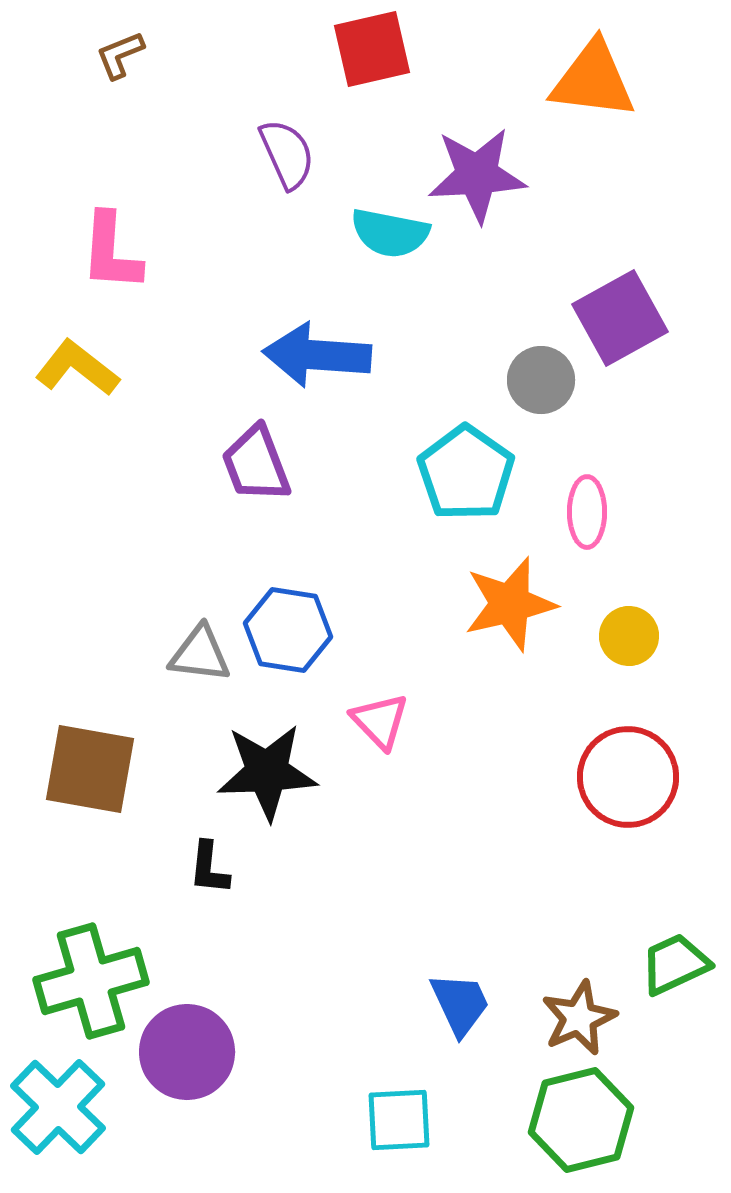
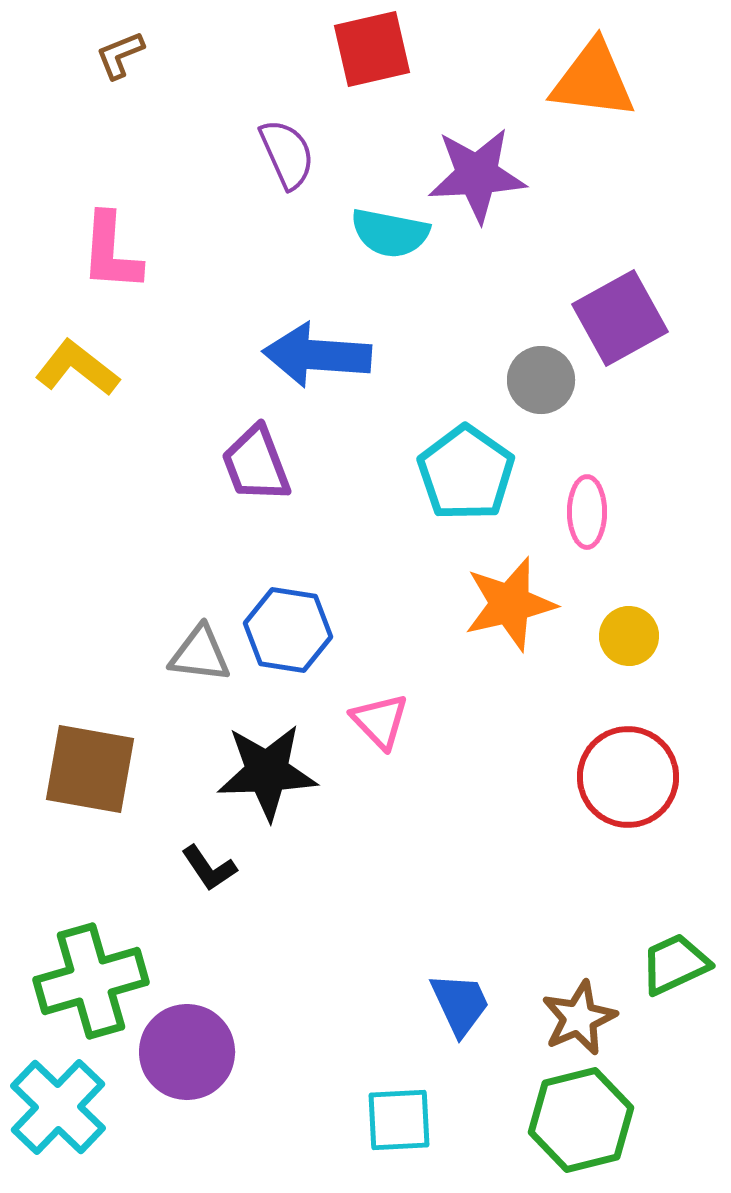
black L-shape: rotated 40 degrees counterclockwise
